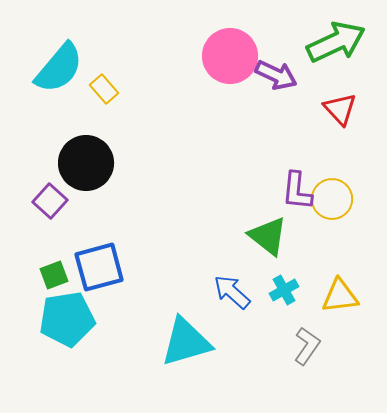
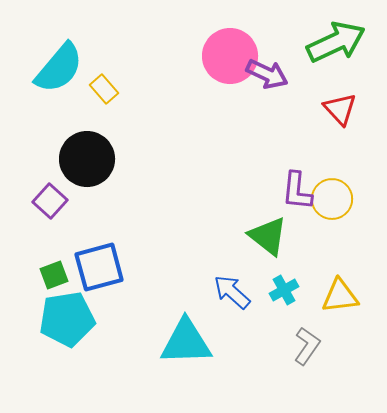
purple arrow: moved 9 px left, 1 px up
black circle: moved 1 px right, 4 px up
cyan triangle: rotated 14 degrees clockwise
